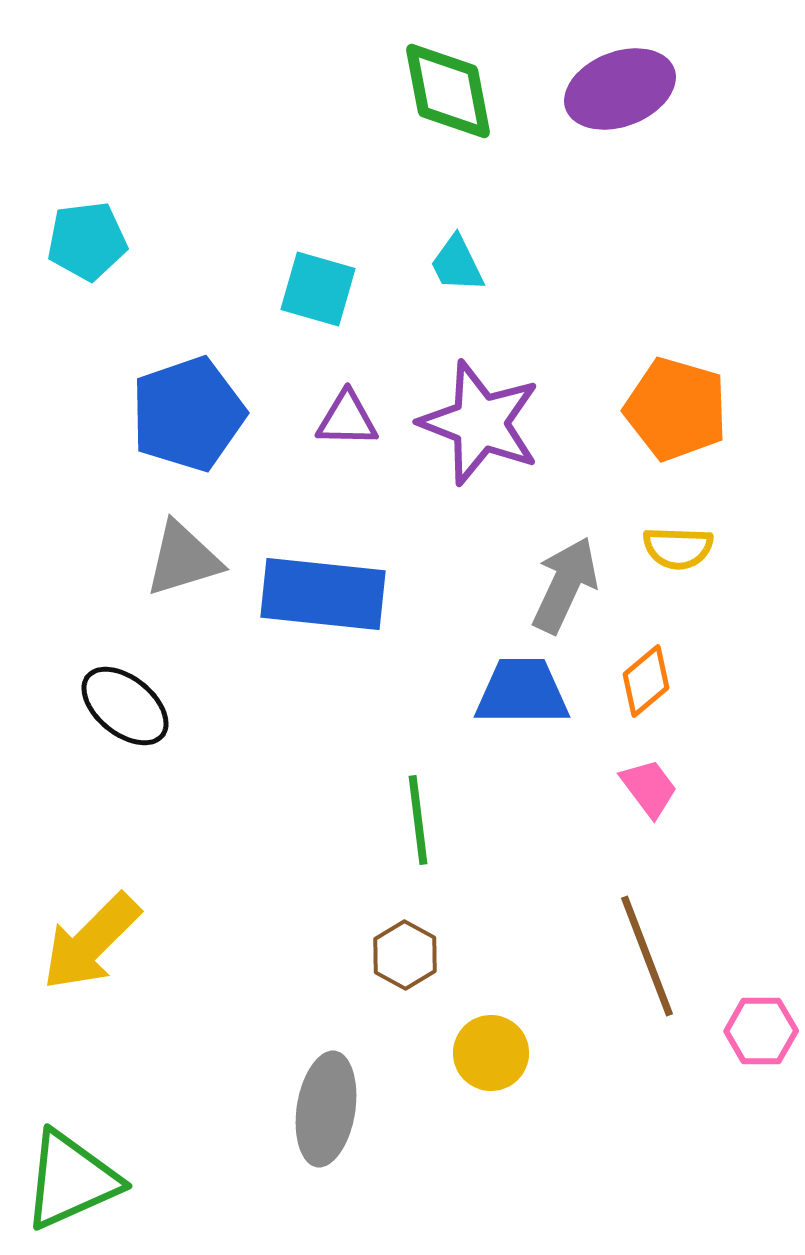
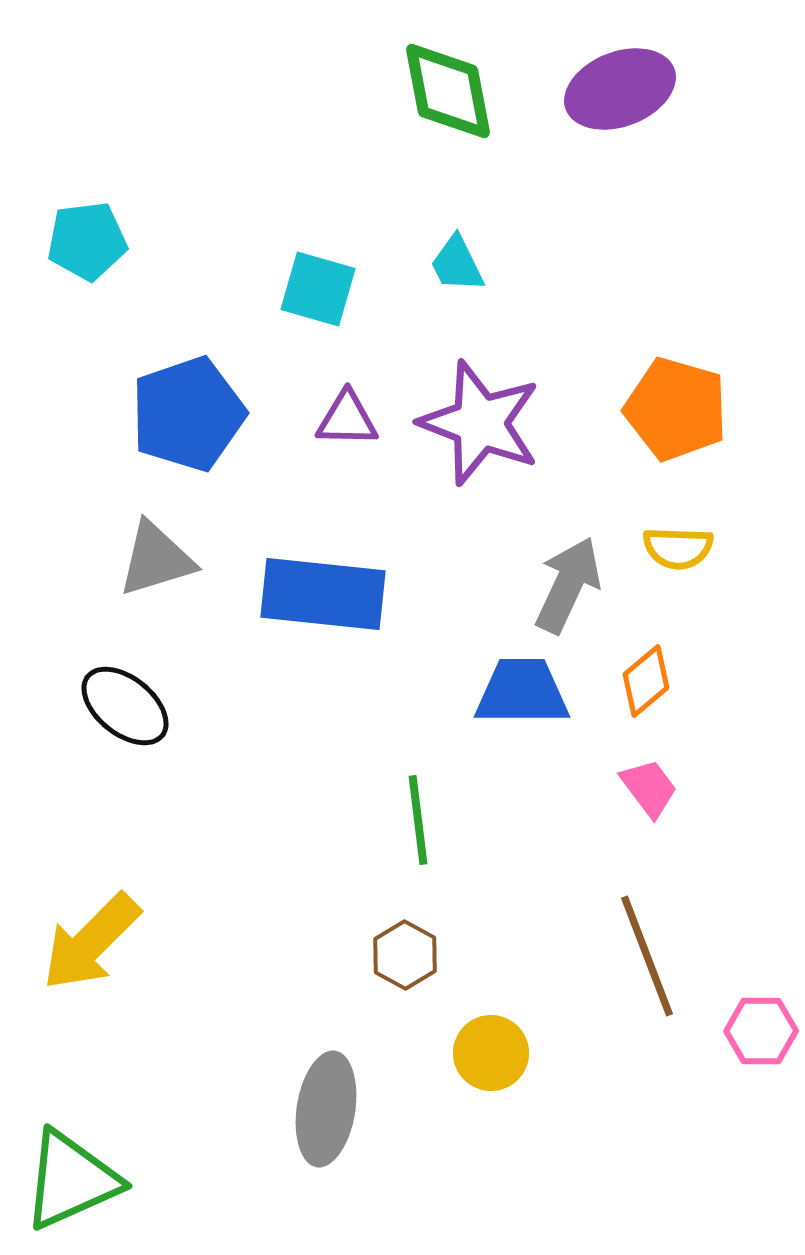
gray triangle: moved 27 px left
gray arrow: moved 3 px right
